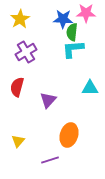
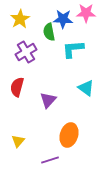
green semicircle: moved 23 px left; rotated 18 degrees counterclockwise
cyan triangle: moved 4 px left; rotated 36 degrees clockwise
